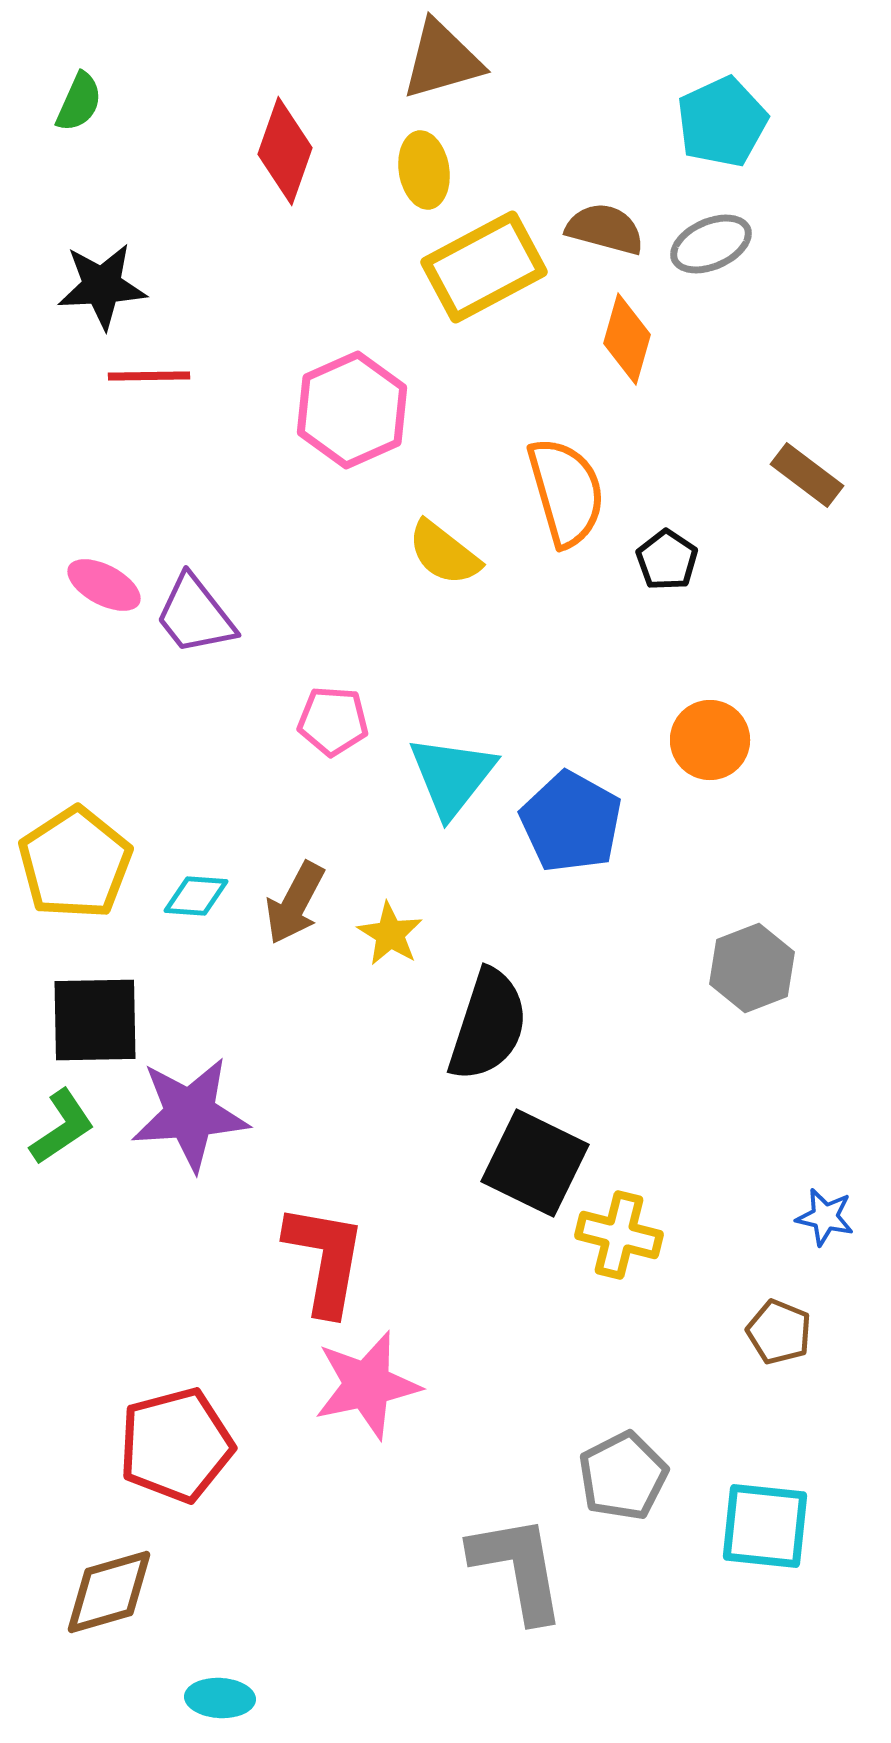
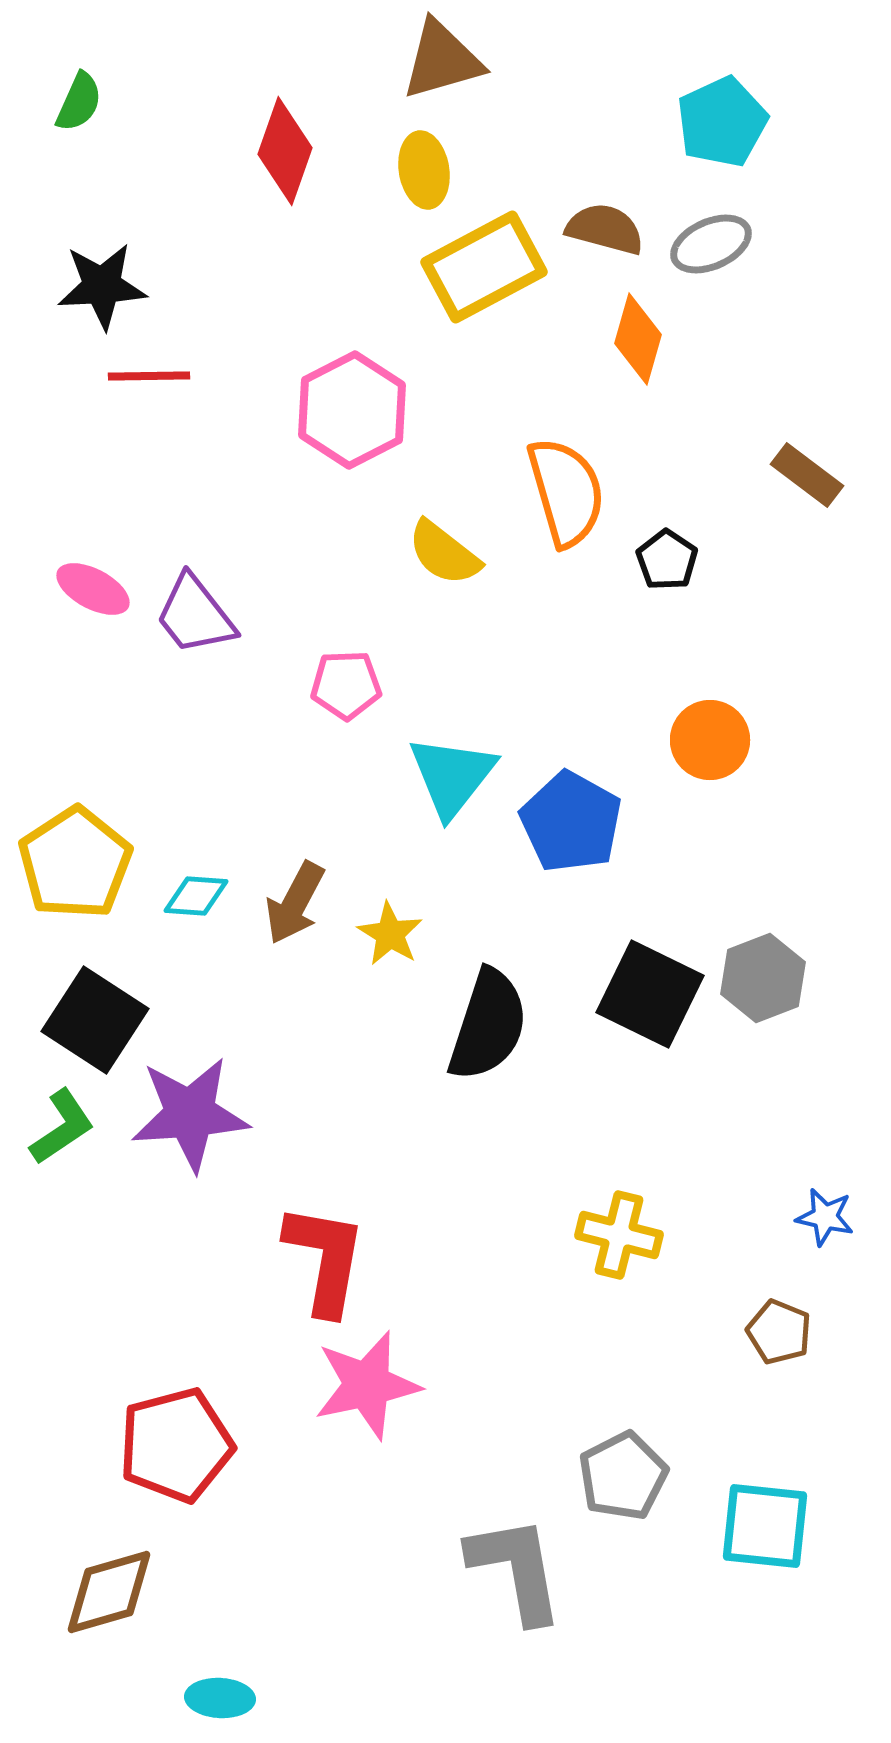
orange diamond at (627, 339): moved 11 px right
pink hexagon at (352, 410): rotated 3 degrees counterclockwise
pink ellipse at (104, 585): moved 11 px left, 4 px down
pink pentagon at (333, 721): moved 13 px right, 36 px up; rotated 6 degrees counterclockwise
gray hexagon at (752, 968): moved 11 px right, 10 px down
black square at (95, 1020): rotated 34 degrees clockwise
black square at (535, 1163): moved 115 px right, 169 px up
gray L-shape at (518, 1568): moved 2 px left, 1 px down
